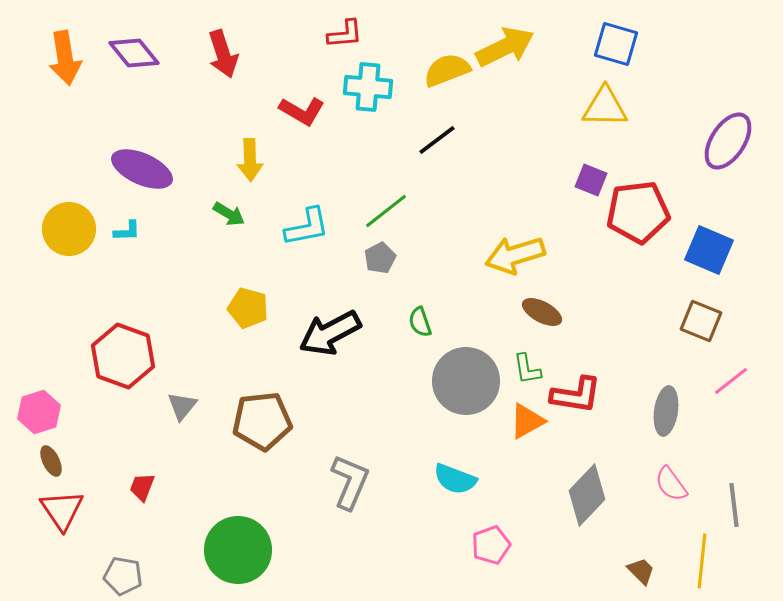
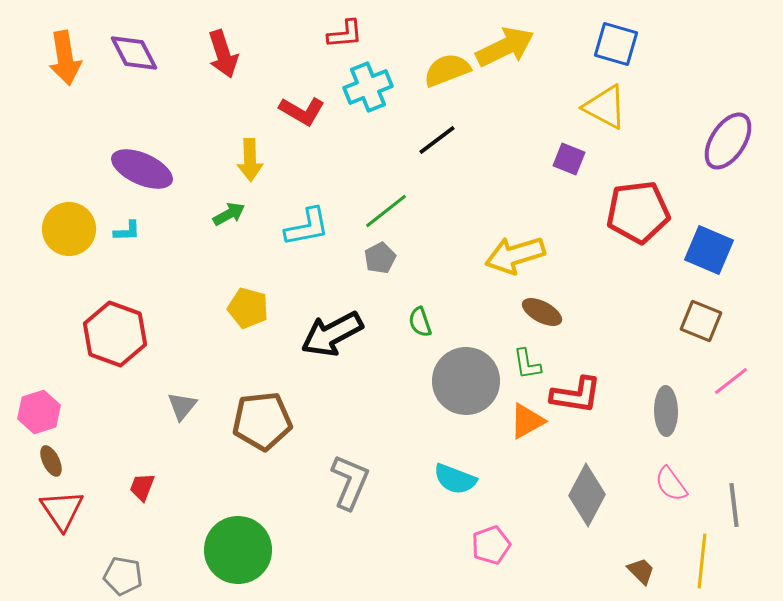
purple diamond at (134, 53): rotated 12 degrees clockwise
cyan cross at (368, 87): rotated 27 degrees counterclockwise
yellow triangle at (605, 107): rotated 27 degrees clockwise
purple square at (591, 180): moved 22 px left, 21 px up
green arrow at (229, 214): rotated 60 degrees counterclockwise
black arrow at (330, 333): moved 2 px right, 1 px down
red hexagon at (123, 356): moved 8 px left, 22 px up
green L-shape at (527, 369): moved 5 px up
gray ellipse at (666, 411): rotated 9 degrees counterclockwise
gray diamond at (587, 495): rotated 16 degrees counterclockwise
